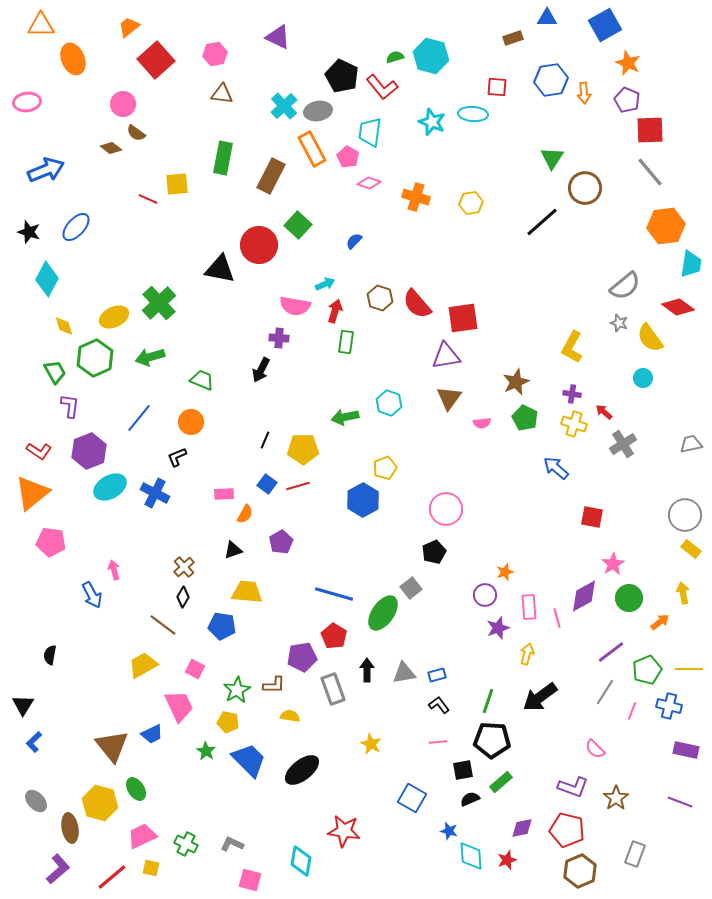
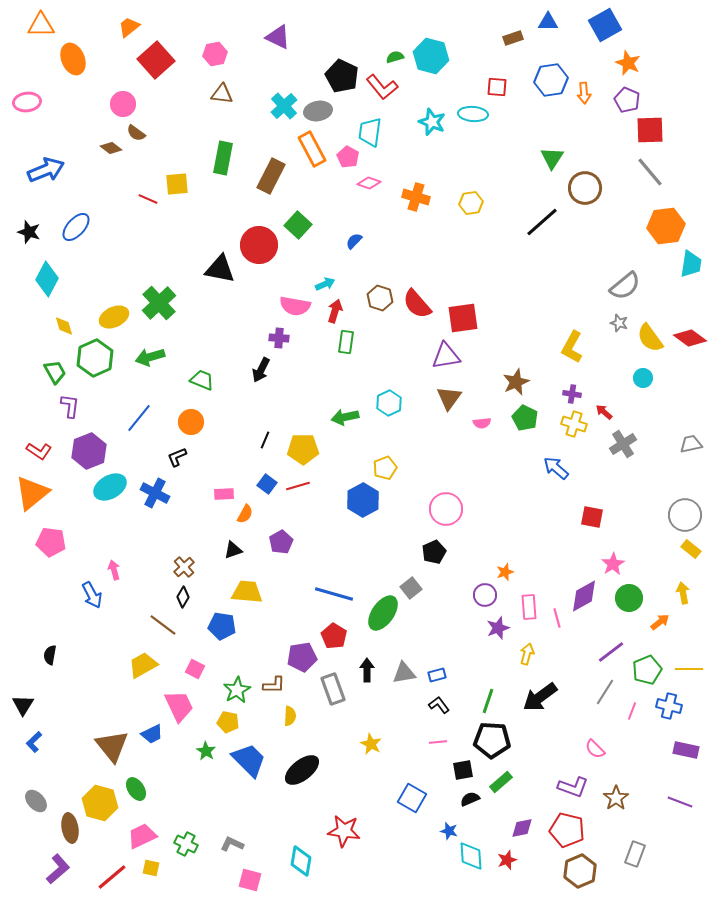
blue triangle at (547, 18): moved 1 px right, 4 px down
red diamond at (678, 307): moved 12 px right, 31 px down
cyan hexagon at (389, 403): rotated 15 degrees clockwise
yellow semicircle at (290, 716): rotated 84 degrees clockwise
